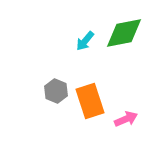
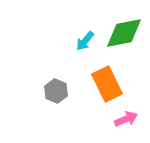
orange rectangle: moved 17 px right, 17 px up; rotated 8 degrees counterclockwise
